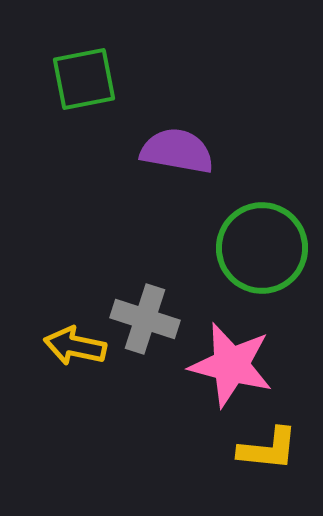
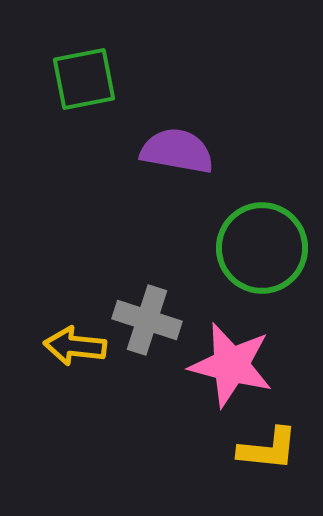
gray cross: moved 2 px right, 1 px down
yellow arrow: rotated 6 degrees counterclockwise
